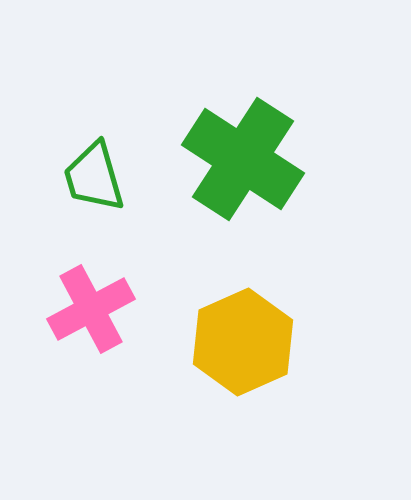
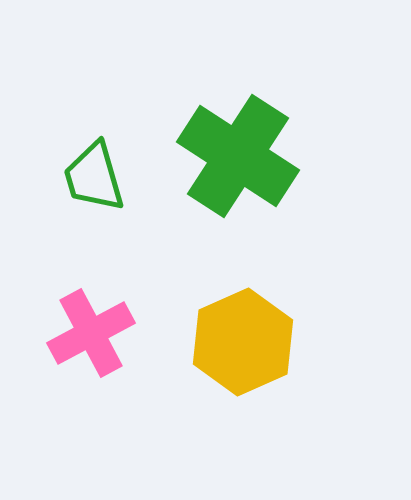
green cross: moved 5 px left, 3 px up
pink cross: moved 24 px down
